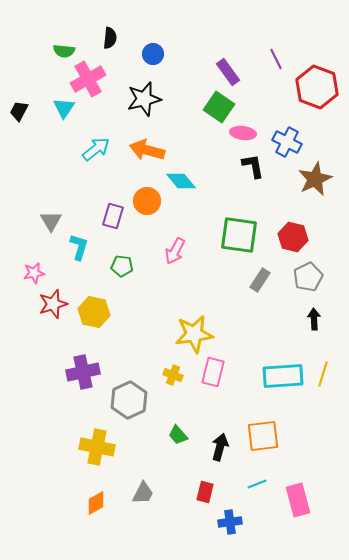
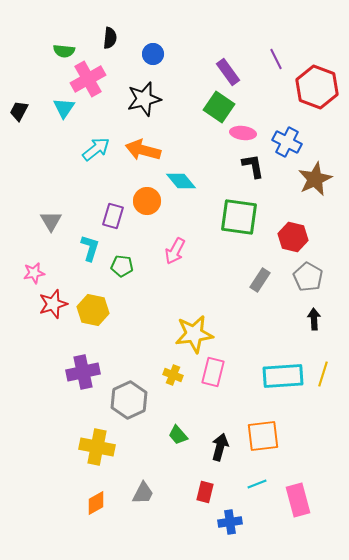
orange arrow at (147, 150): moved 4 px left
green square at (239, 235): moved 18 px up
cyan L-shape at (79, 247): moved 11 px right, 1 px down
gray pentagon at (308, 277): rotated 16 degrees counterclockwise
yellow hexagon at (94, 312): moved 1 px left, 2 px up
